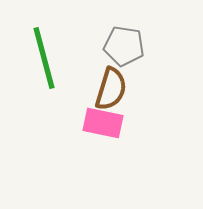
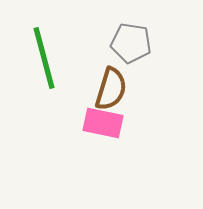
gray pentagon: moved 7 px right, 3 px up
